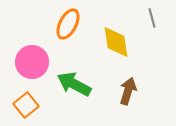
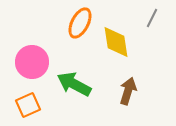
gray line: rotated 42 degrees clockwise
orange ellipse: moved 12 px right, 1 px up
orange square: moved 2 px right; rotated 15 degrees clockwise
